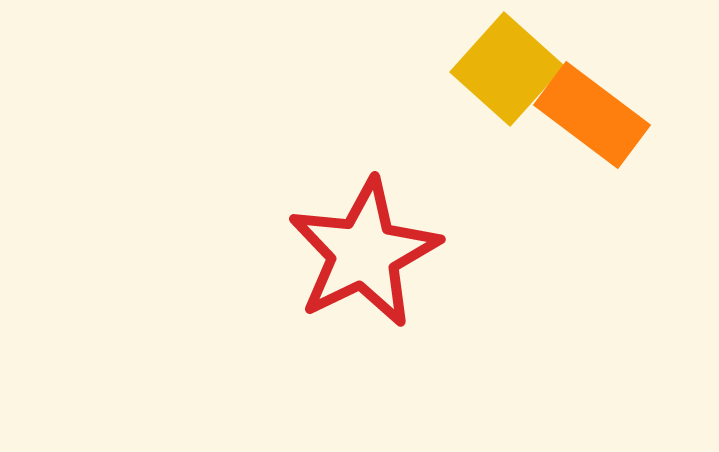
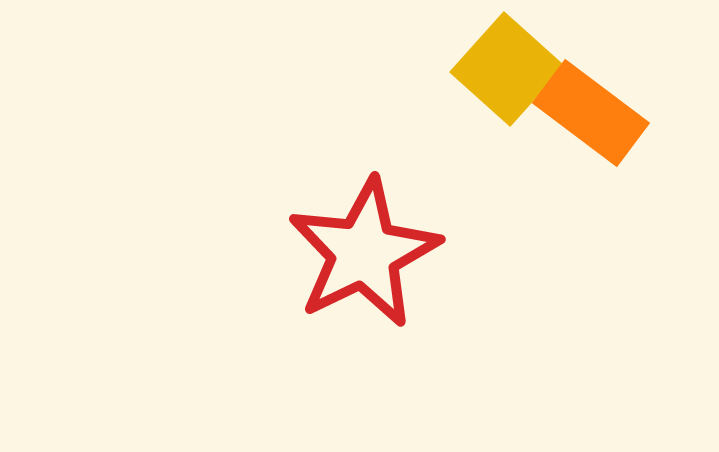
orange rectangle: moved 1 px left, 2 px up
